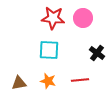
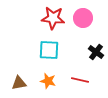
black cross: moved 1 px left, 1 px up
red line: rotated 18 degrees clockwise
